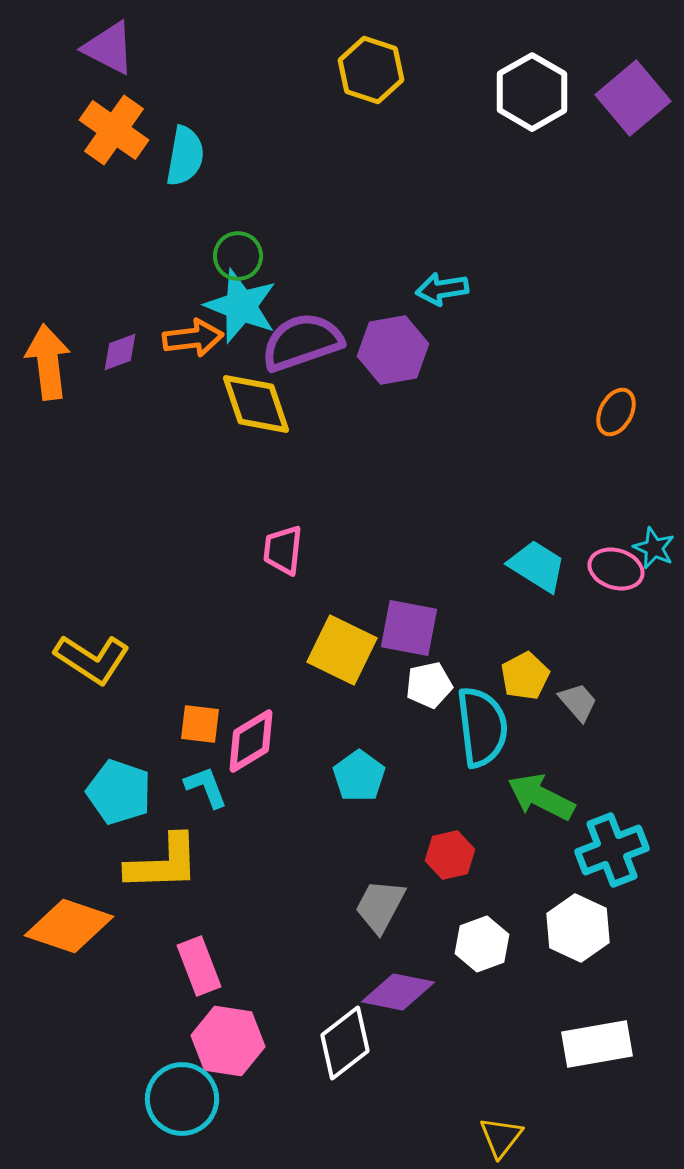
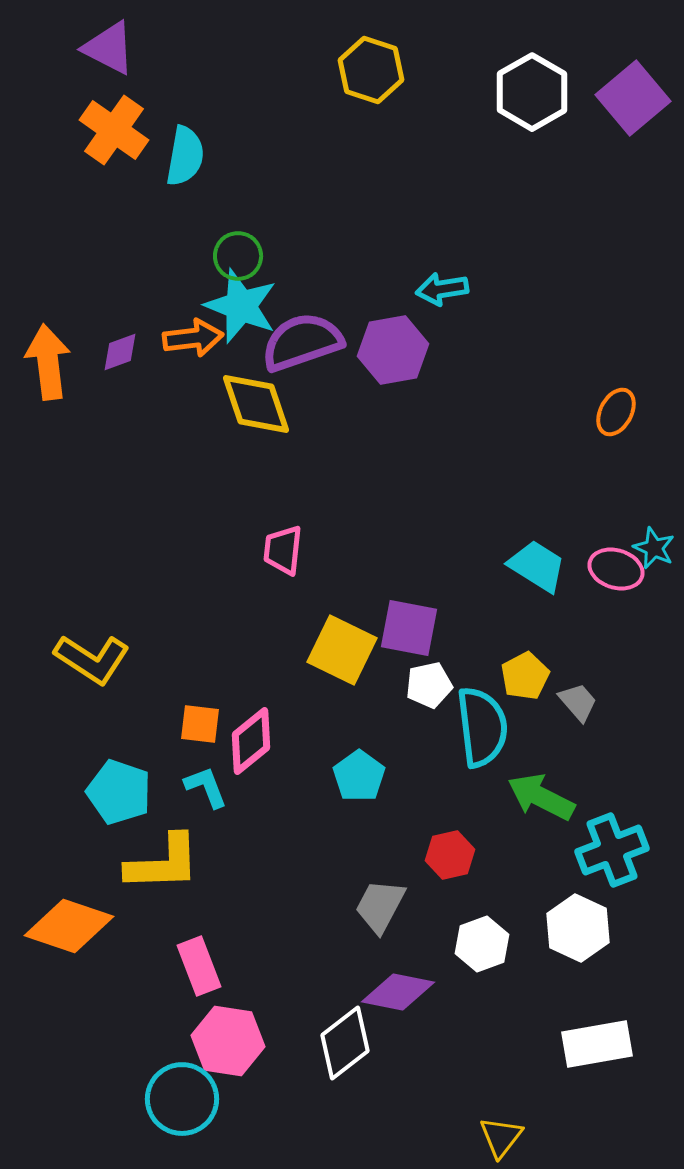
pink diamond at (251, 741): rotated 8 degrees counterclockwise
